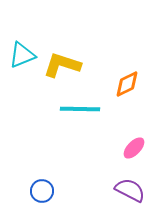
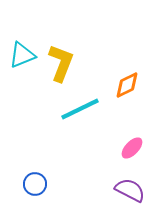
yellow L-shape: moved 1 px left, 2 px up; rotated 93 degrees clockwise
orange diamond: moved 1 px down
cyan line: rotated 27 degrees counterclockwise
pink ellipse: moved 2 px left
blue circle: moved 7 px left, 7 px up
